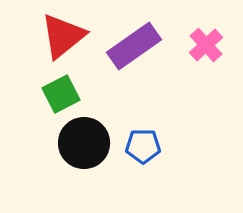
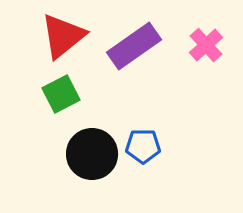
black circle: moved 8 px right, 11 px down
